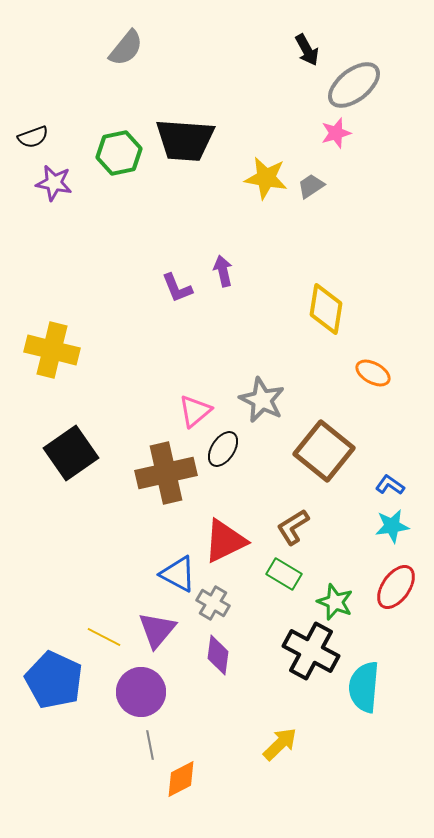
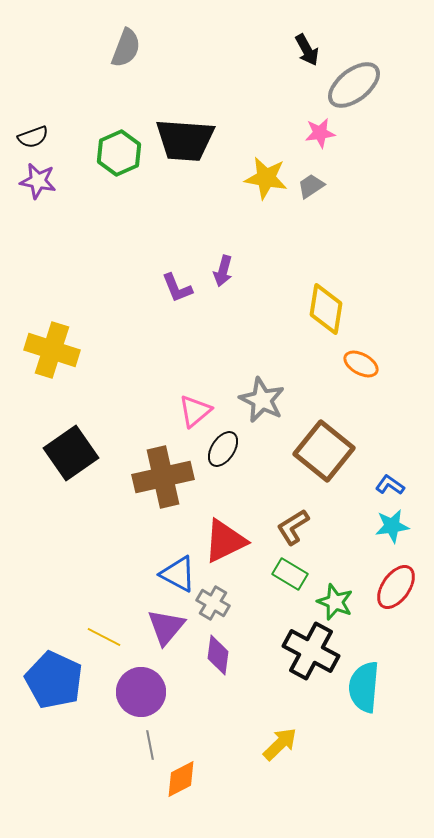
gray semicircle: rotated 18 degrees counterclockwise
pink star: moved 16 px left; rotated 8 degrees clockwise
green hexagon: rotated 12 degrees counterclockwise
purple star: moved 16 px left, 2 px up
purple arrow: rotated 152 degrees counterclockwise
yellow cross: rotated 4 degrees clockwise
orange ellipse: moved 12 px left, 9 px up
brown cross: moved 3 px left, 4 px down
green rectangle: moved 6 px right
purple triangle: moved 9 px right, 3 px up
